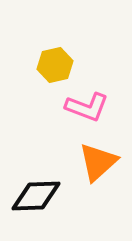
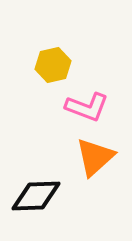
yellow hexagon: moved 2 px left
orange triangle: moved 3 px left, 5 px up
